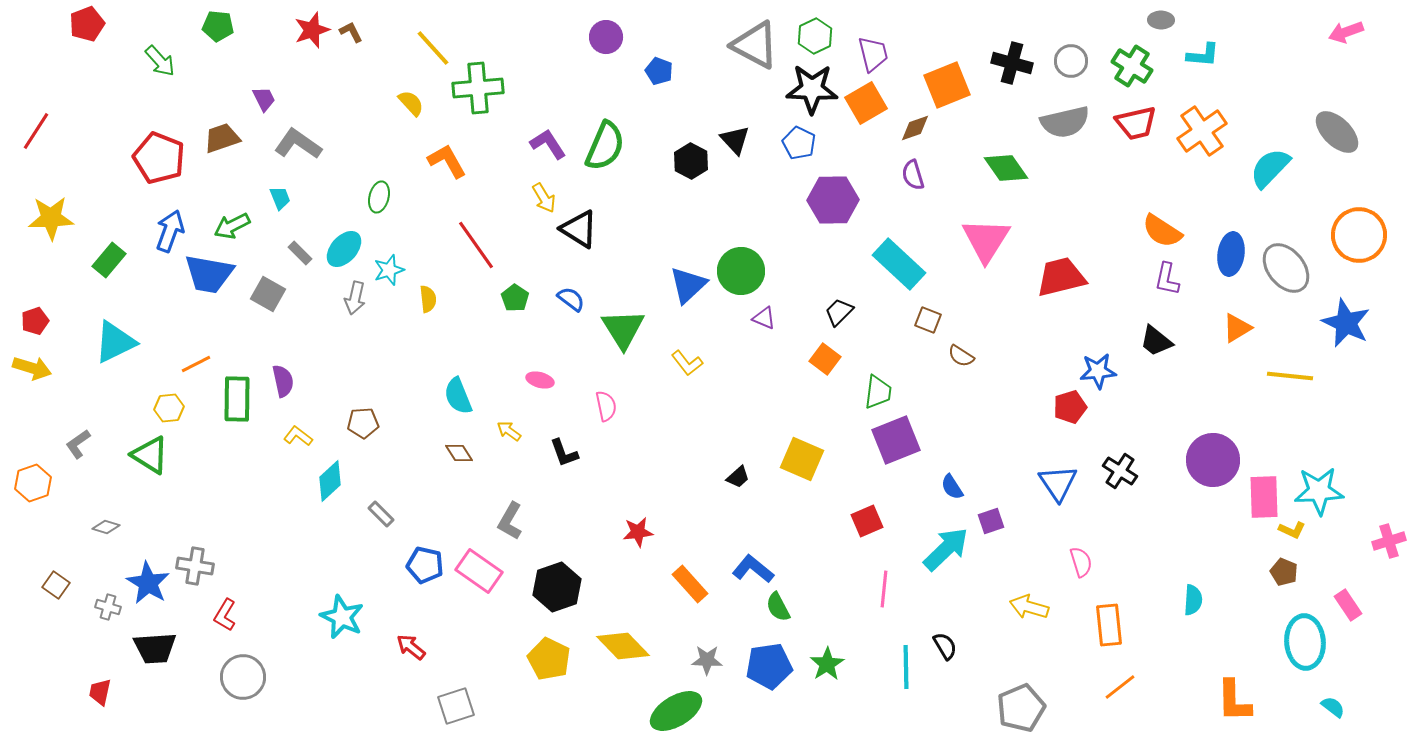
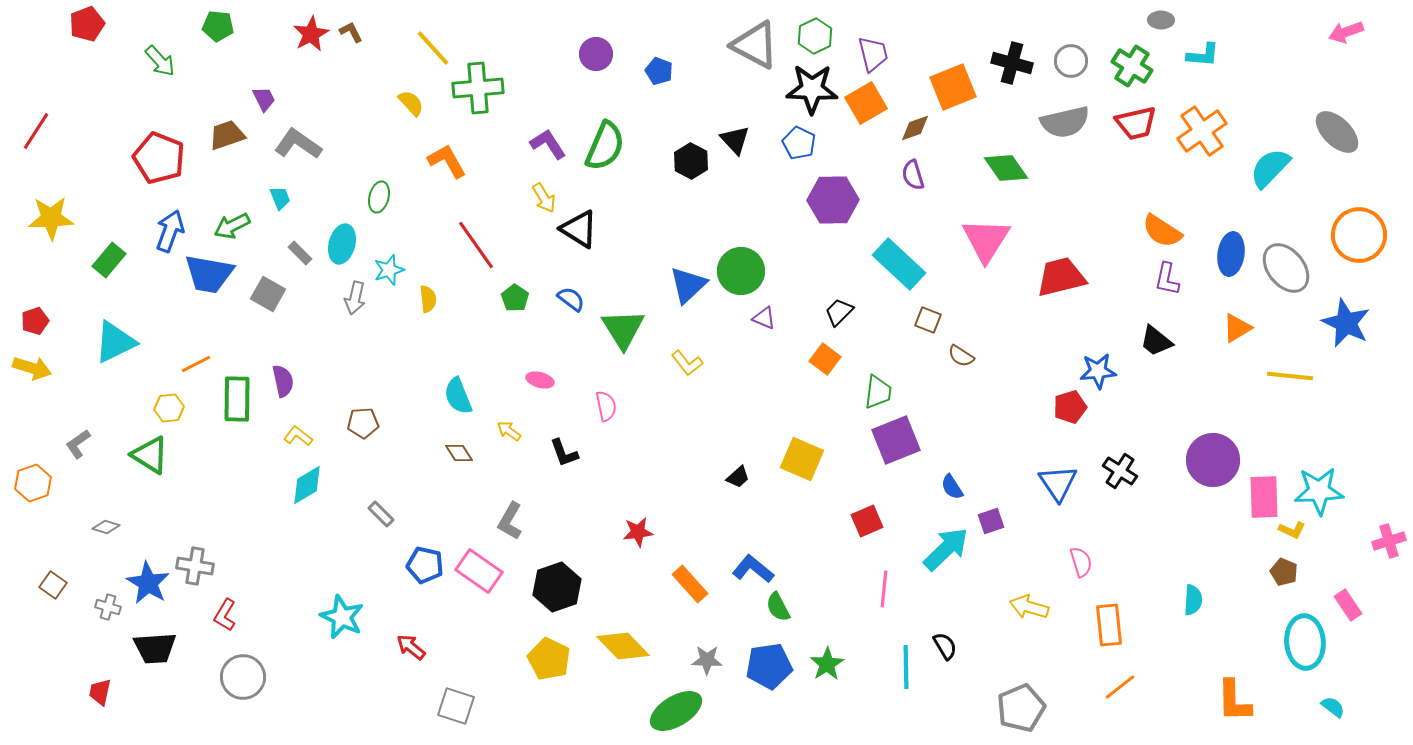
red star at (312, 30): moved 1 px left, 4 px down; rotated 9 degrees counterclockwise
purple circle at (606, 37): moved 10 px left, 17 px down
orange square at (947, 85): moved 6 px right, 2 px down
brown trapezoid at (222, 138): moved 5 px right, 3 px up
cyan ellipse at (344, 249): moved 2 px left, 5 px up; rotated 27 degrees counterclockwise
cyan diamond at (330, 481): moved 23 px left, 4 px down; rotated 12 degrees clockwise
brown square at (56, 585): moved 3 px left
gray square at (456, 706): rotated 36 degrees clockwise
